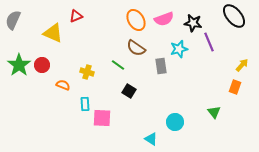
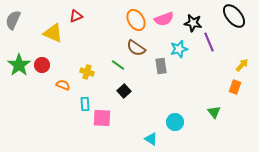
black square: moved 5 px left; rotated 16 degrees clockwise
